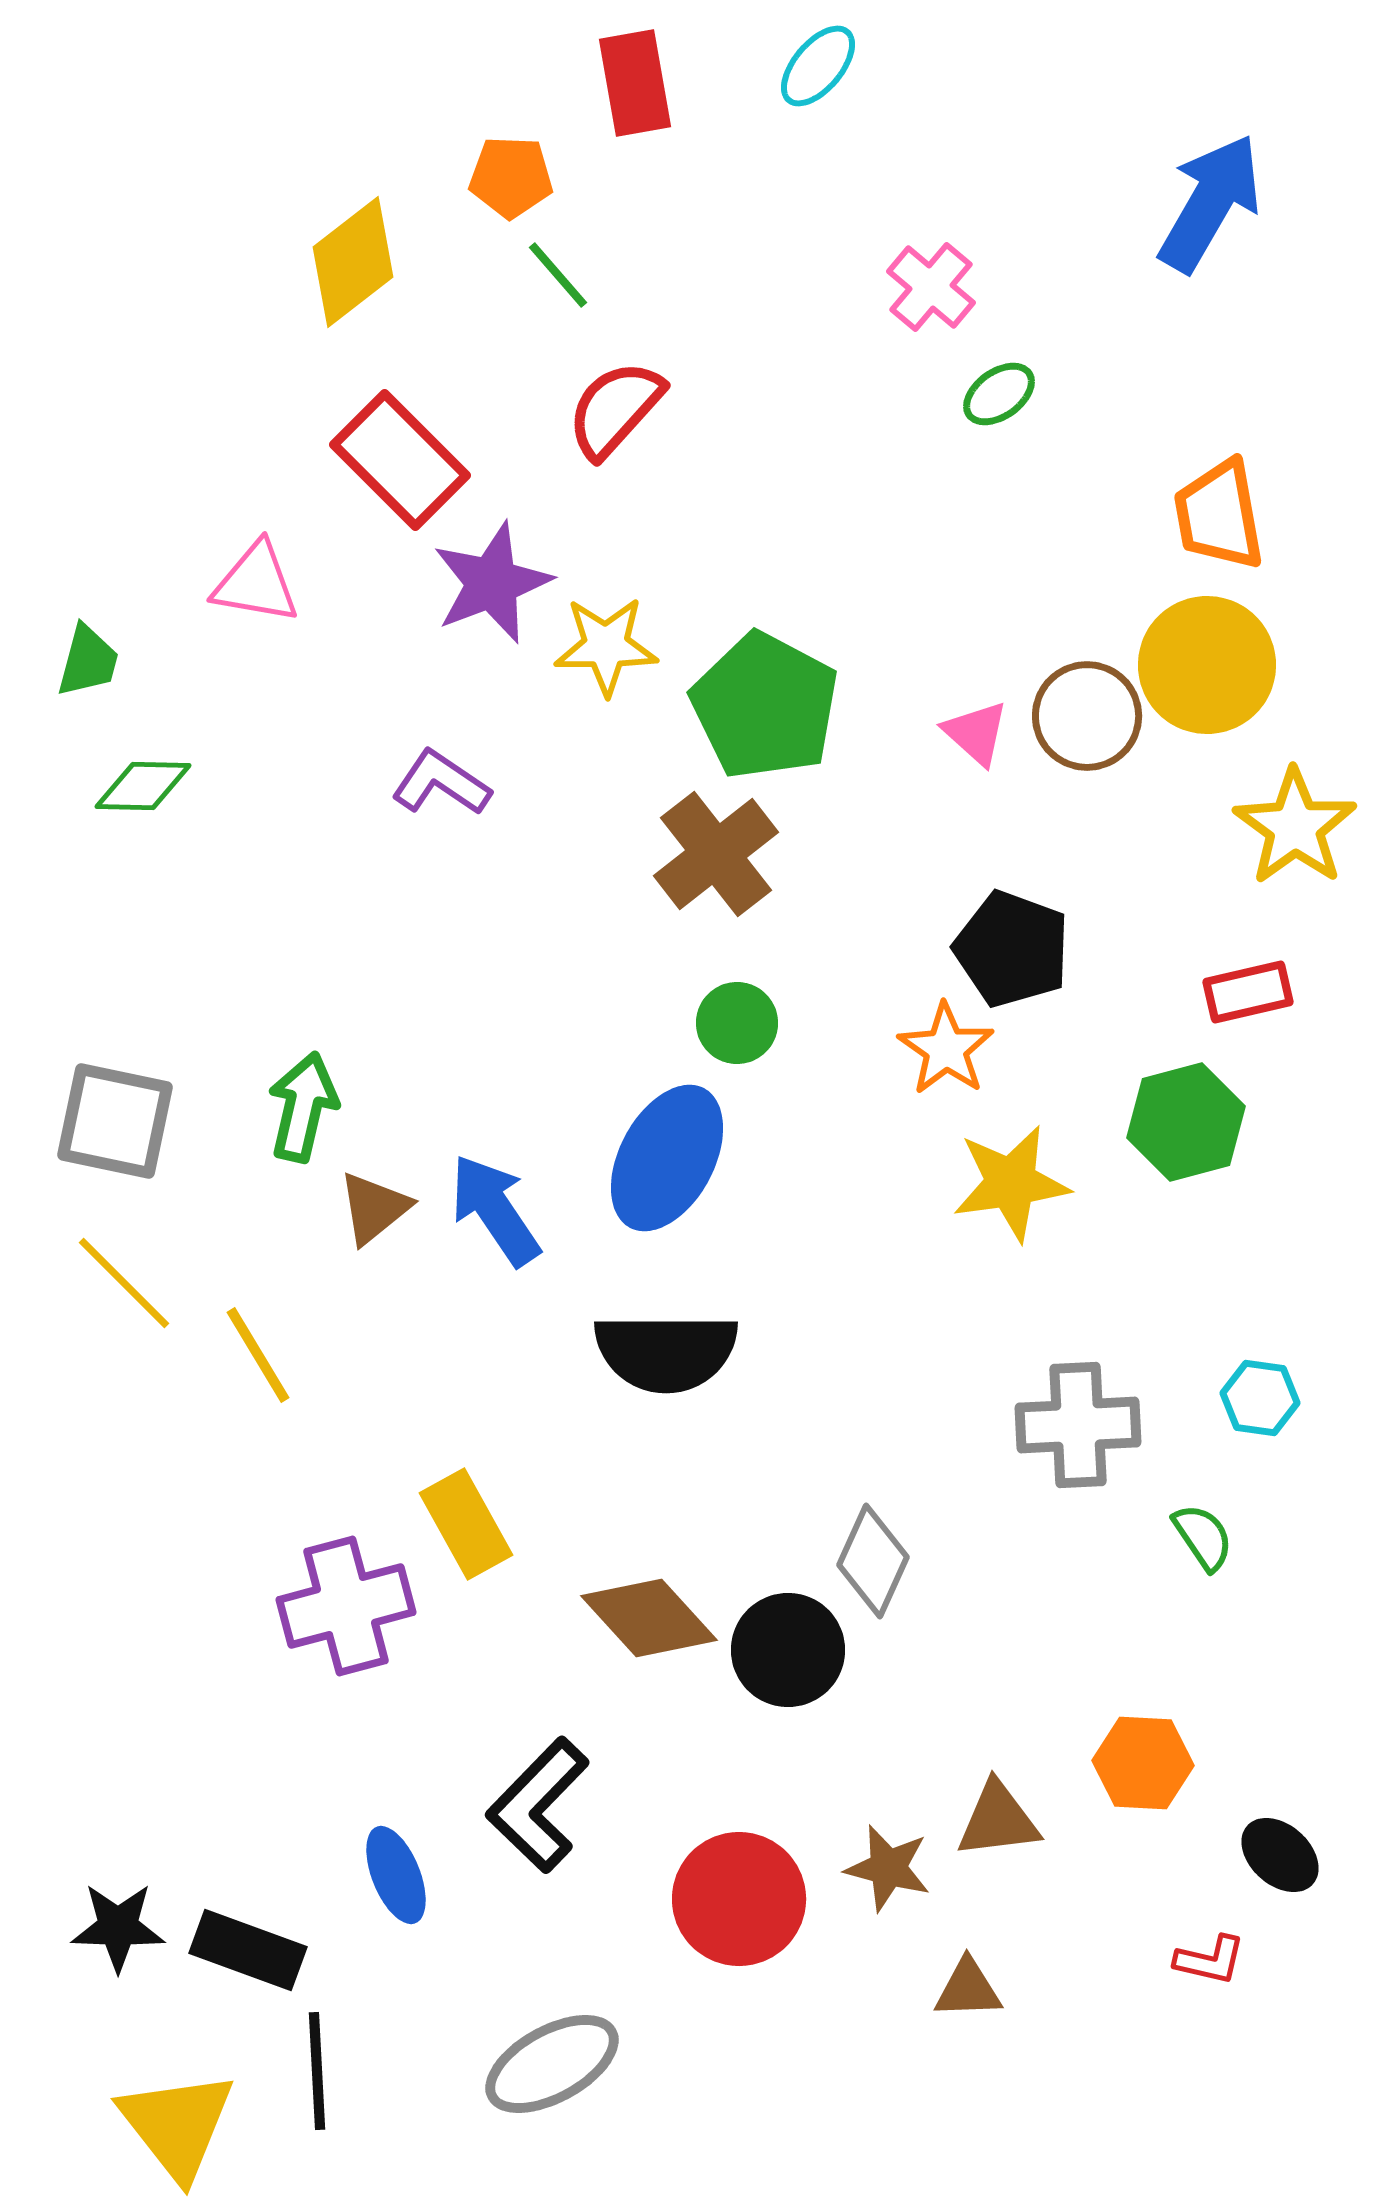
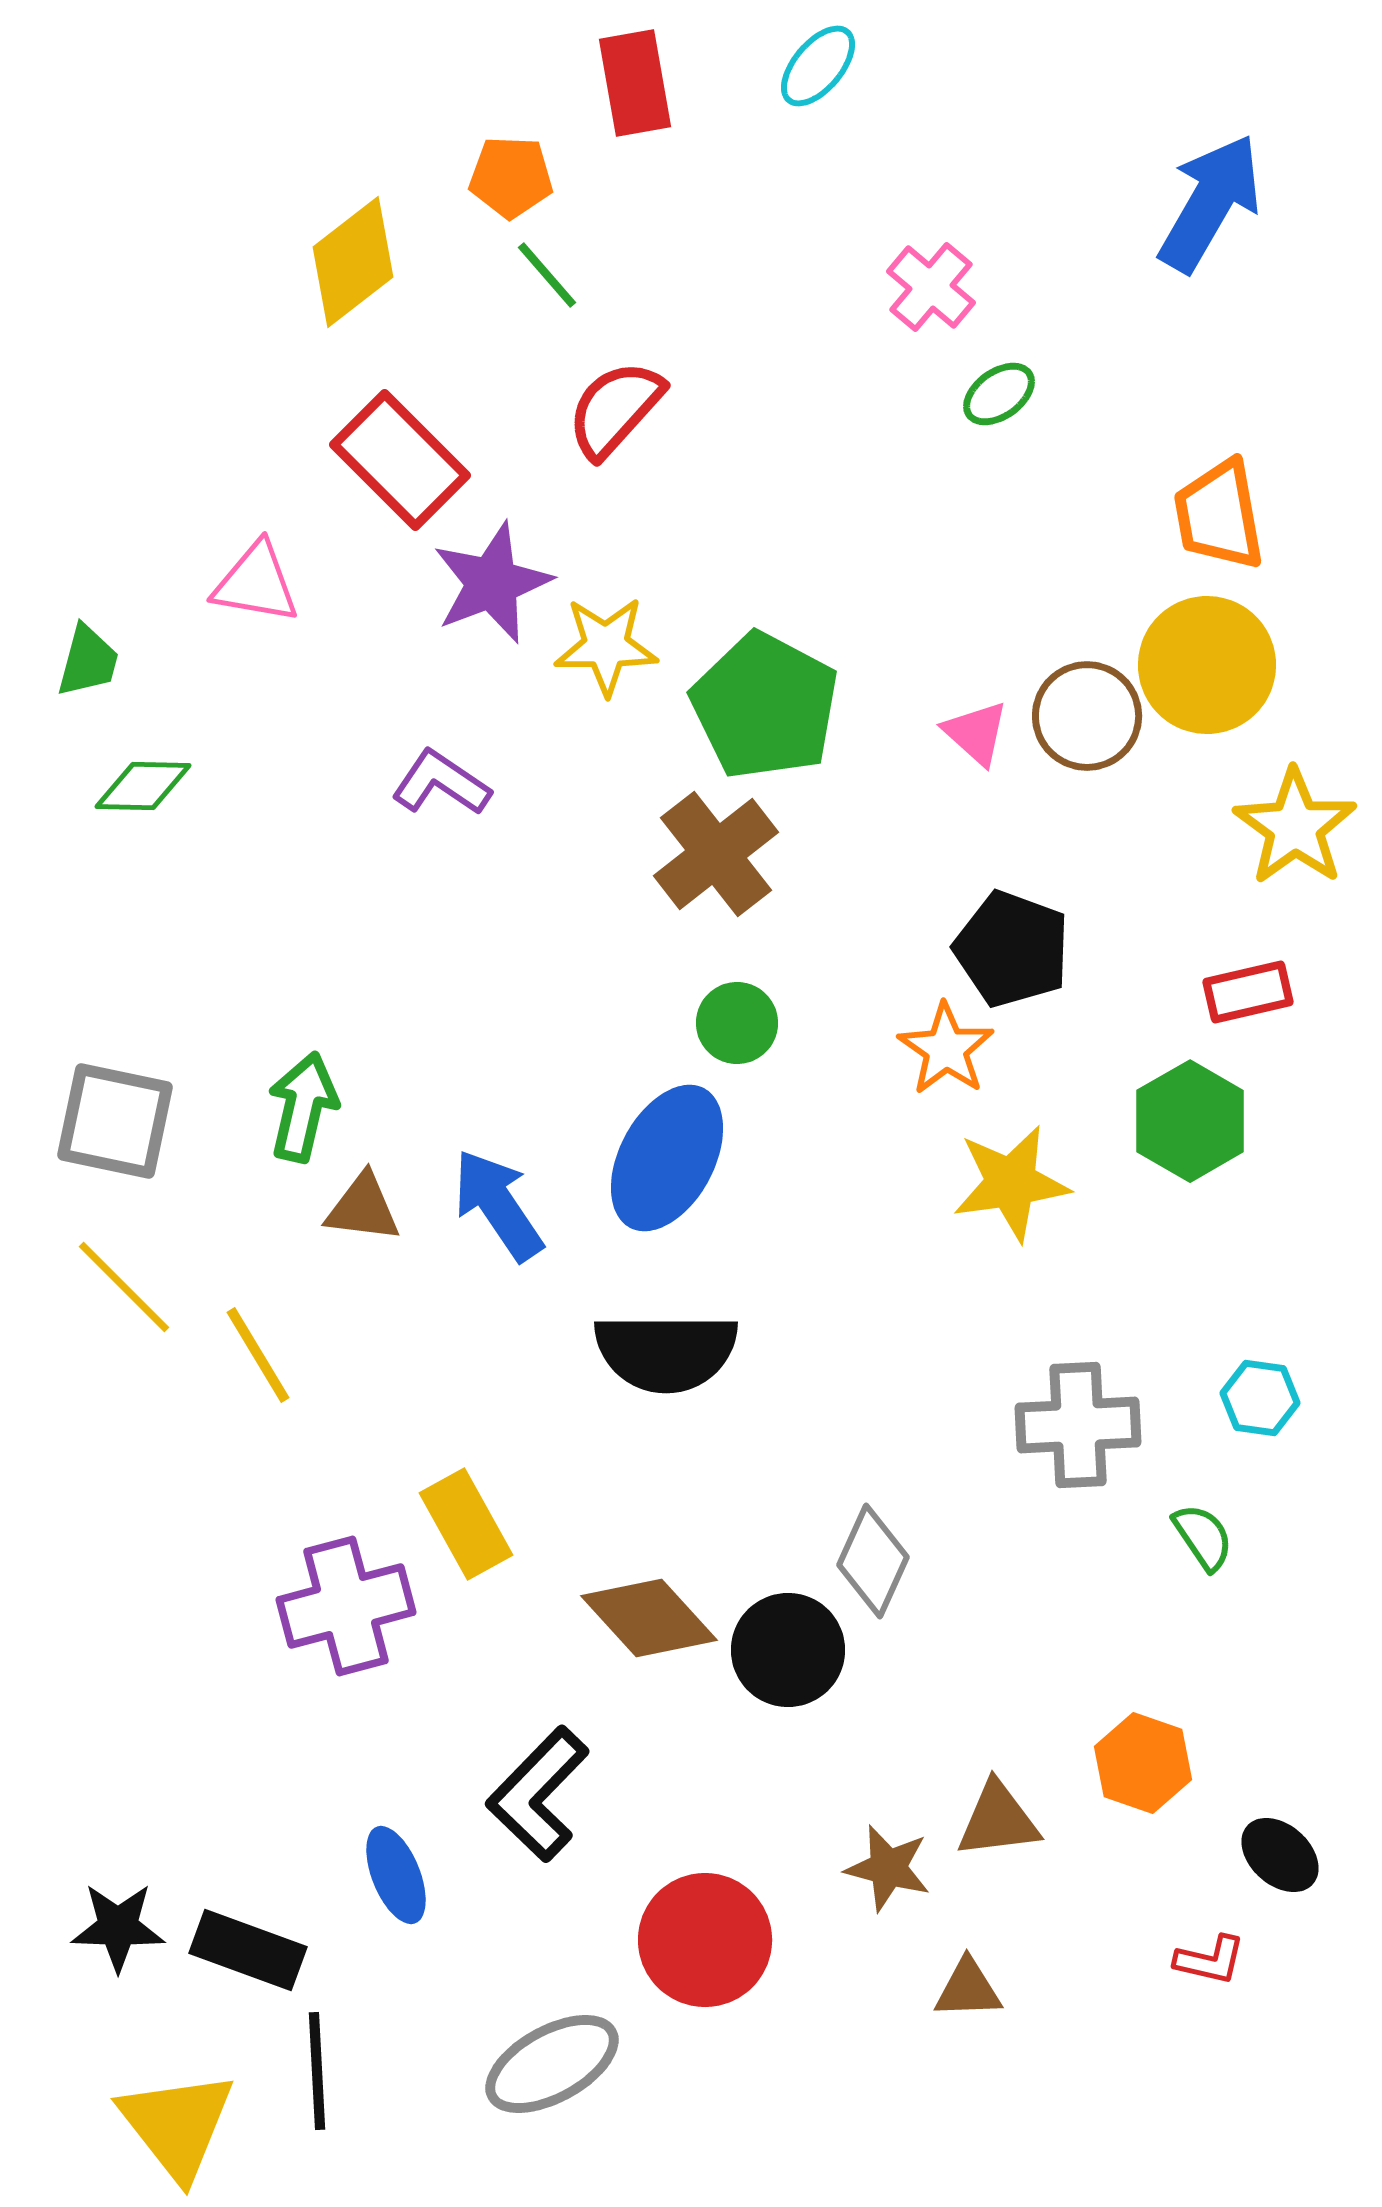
green line at (558, 275): moved 11 px left
green hexagon at (1186, 1122): moved 4 px right, 1 px up; rotated 15 degrees counterclockwise
brown triangle at (374, 1208): moved 11 px left; rotated 46 degrees clockwise
blue arrow at (495, 1210): moved 3 px right, 5 px up
yellow line at (124, 1283): moved 4 px down
orange hexagon at (1143, 1763): rotated 16 degrees clockwise
black L-shape at (538, 1805): moved 11 px up
red circle at (739, 1899): moved 34 px left, 41 px down
